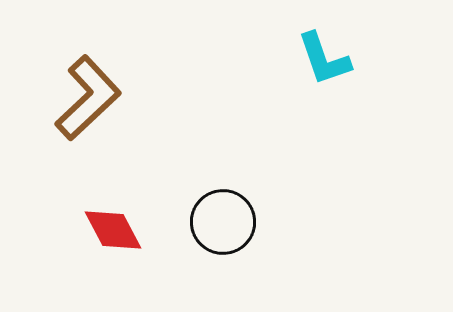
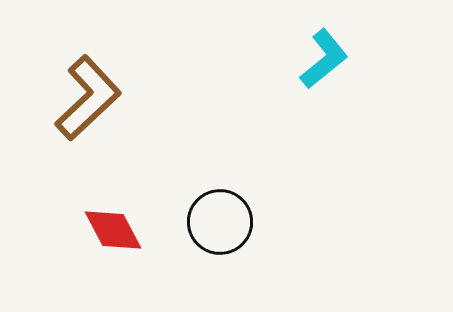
cyan L-shape: rotated 110 degrees counterclockwise
black circle: moved 3 px left
